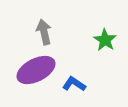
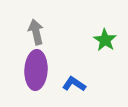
gray arrow: moved 8 px left
purple ellipse: rotated 60 degrees counterclockwise
